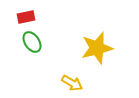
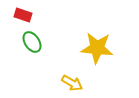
red rectangle: moved 3 px left, 2 px up; rotated 30 degrees clockwise
yellow star: rotated 20 degrees clockwise
